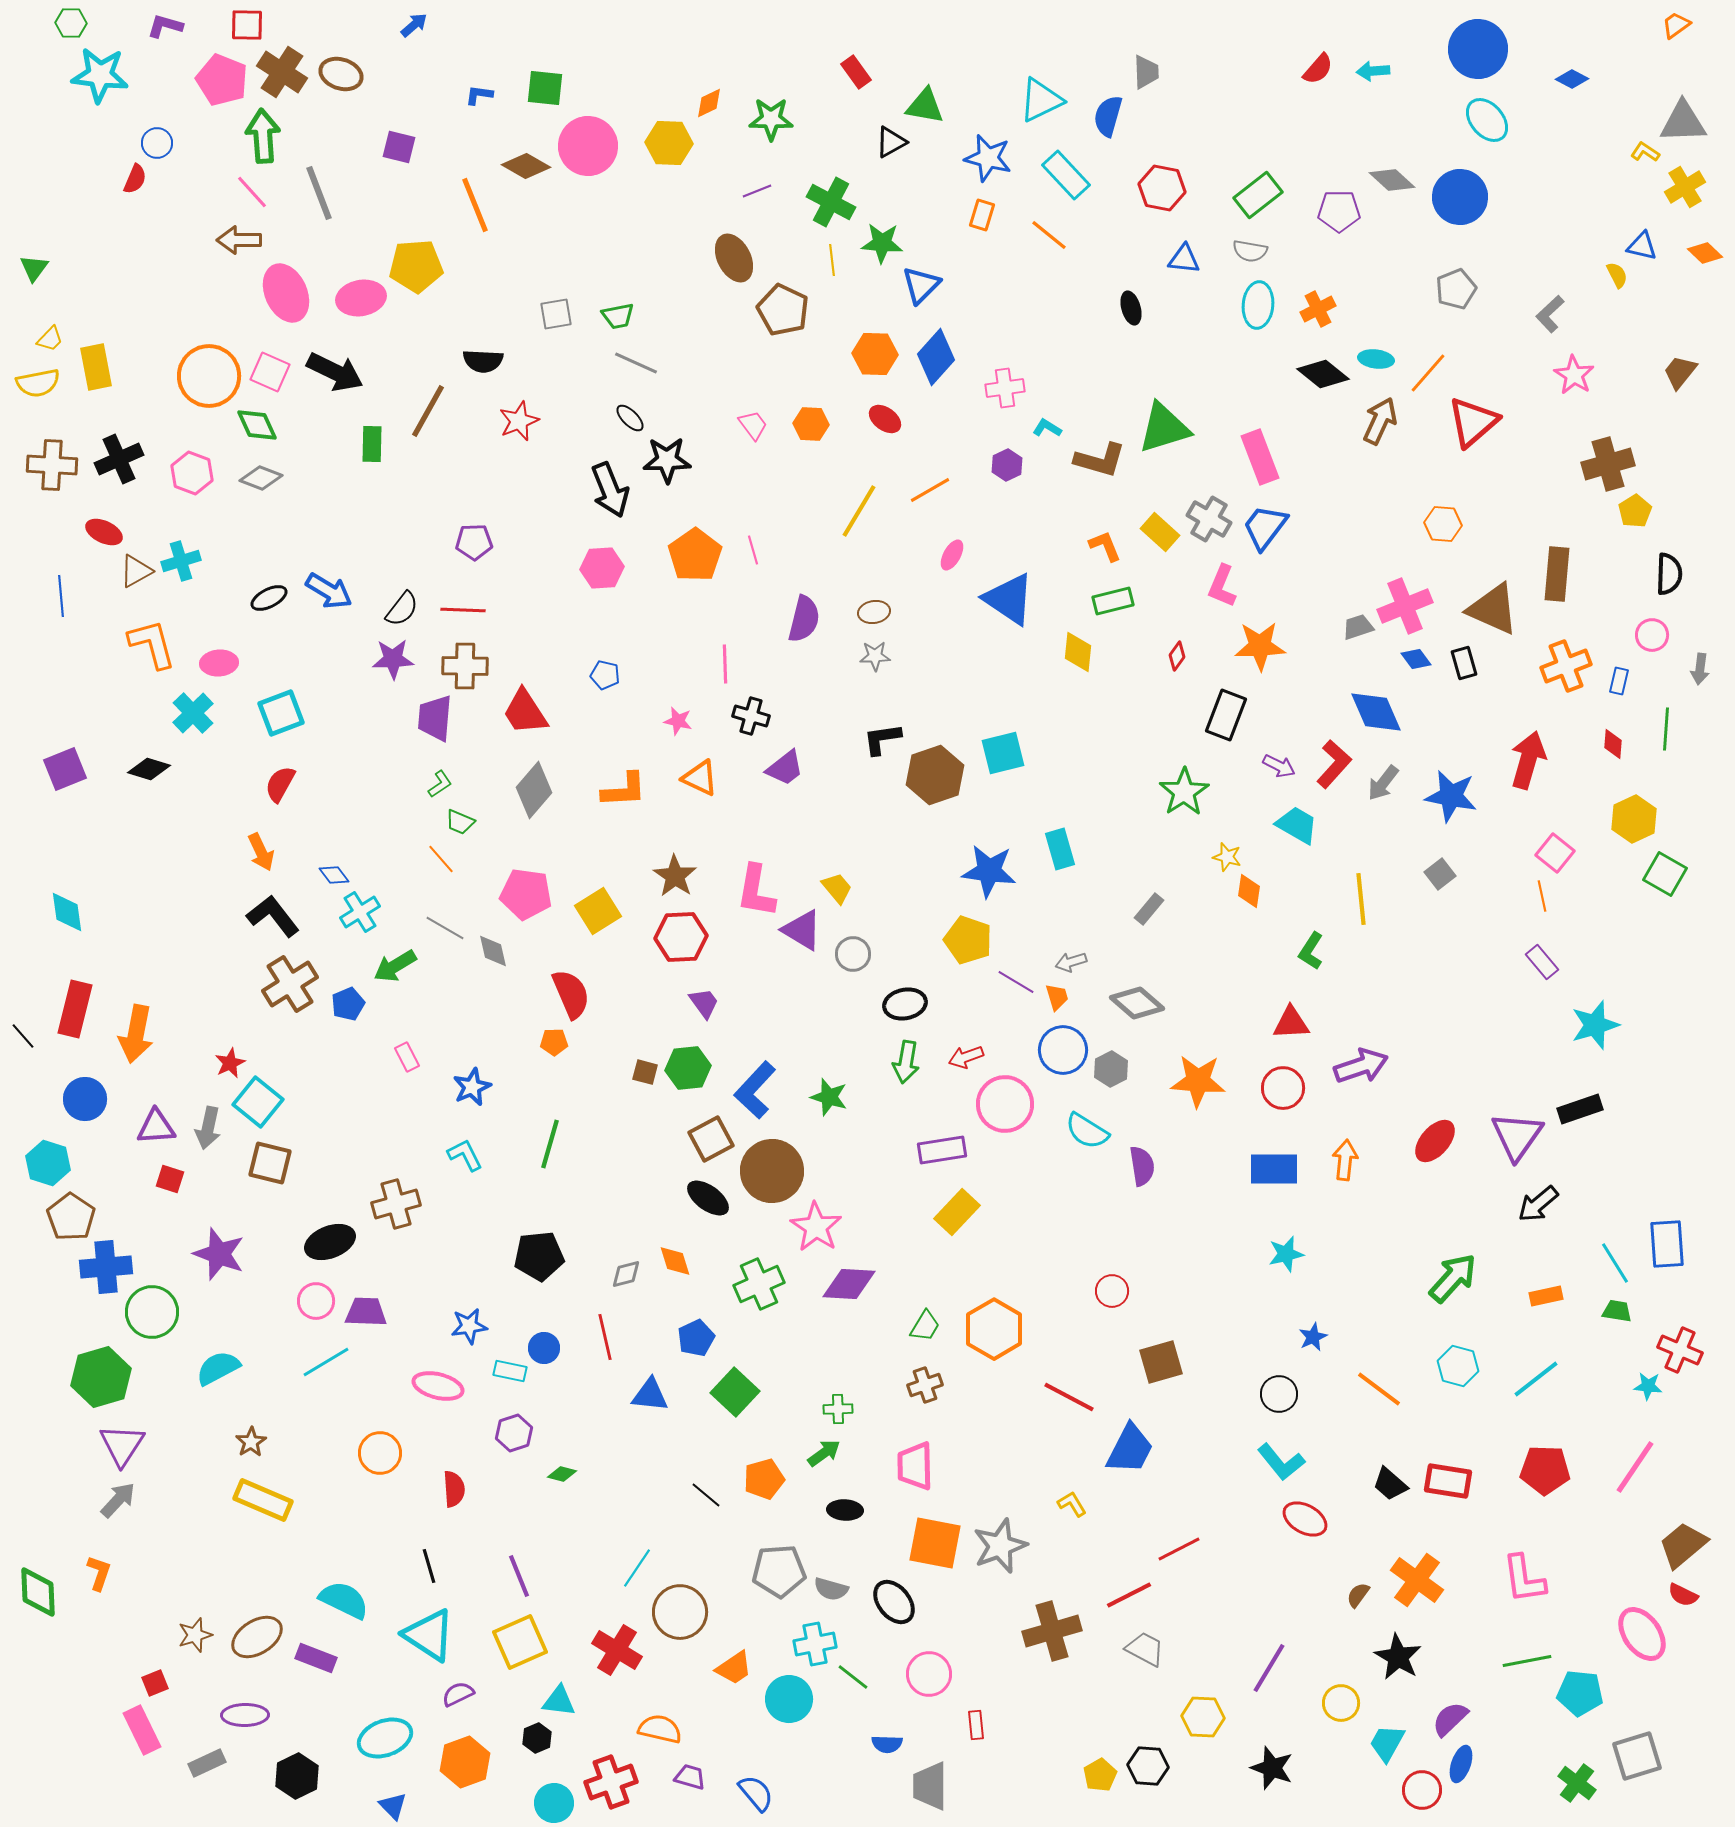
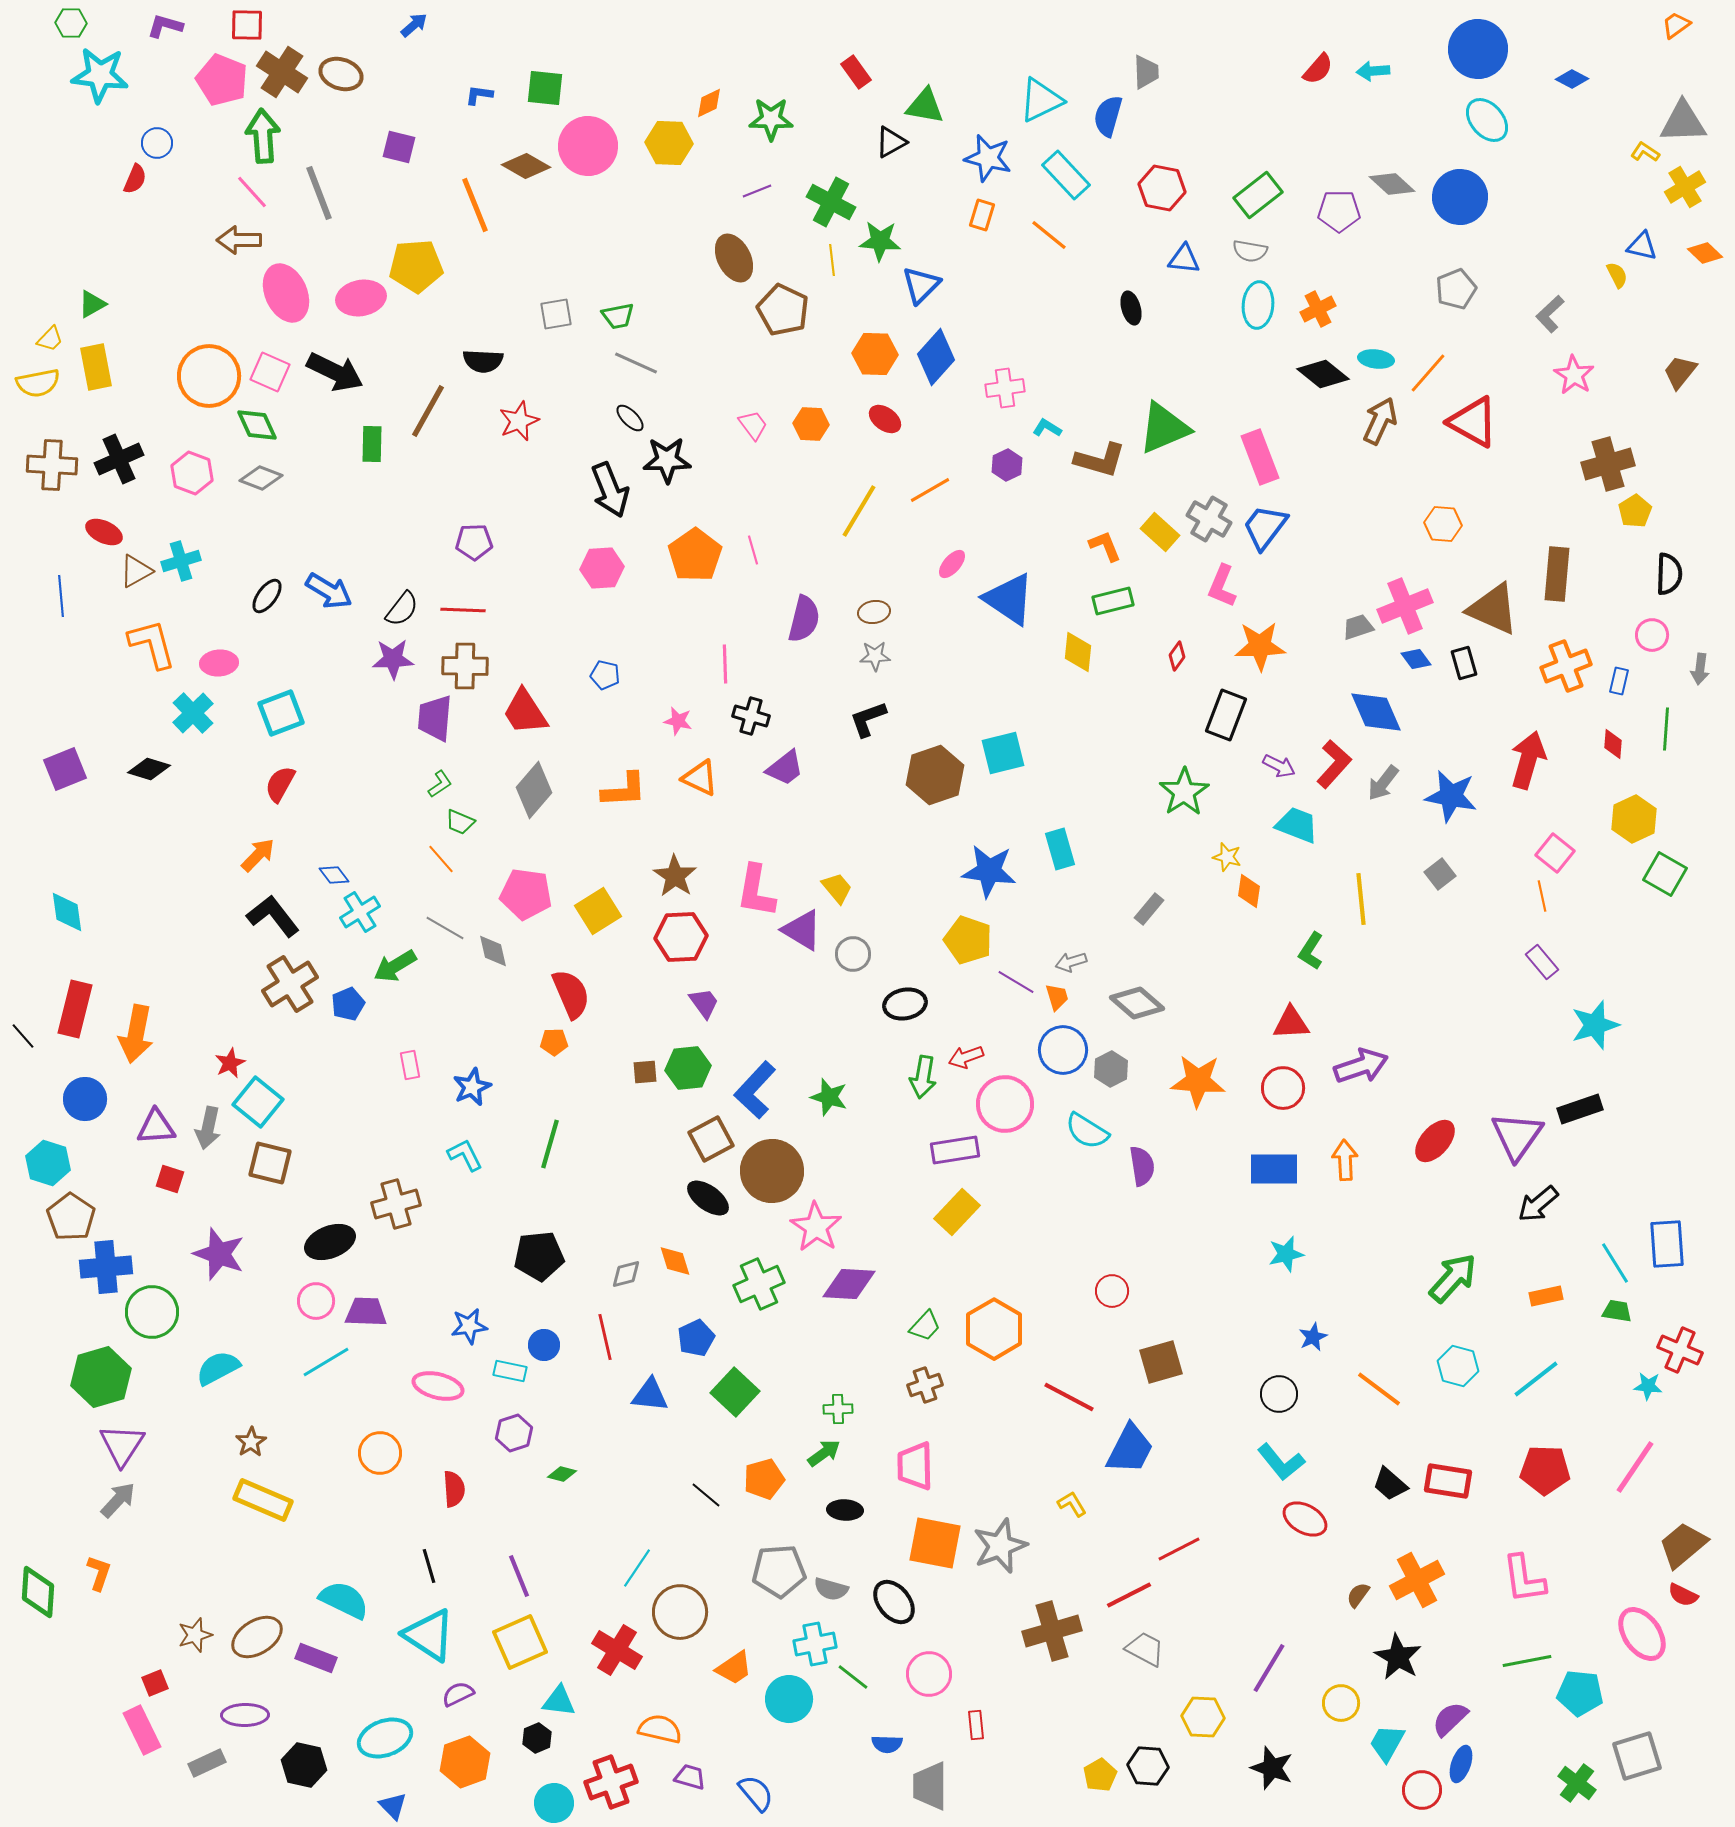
gray diamond at (1392, 180): moved 4 px down
green star at (882, 243): moved 2 px left, 2 px up
green triangle at (34, 268): moved 58 px right, 36 px down; rotated 24 degrees clockwise
red triangle at (1473, 422): rotated 50 degrees counterclockwise
green triangle at (1164, 428): rotated 6 degrees counterclockwise
pink ellipse at (952, 555): moved 9 px down; rotated 12 degrees clockwise
black ellipse at (269, 598): moved 2 px left, 2 px up; rotated 27 degrees counterclockwise
black L-shape at (882, 739): moved 14 px left, 20 px up; rotated 12 degrees counterclockwise
cyan trapezoid at (1297, 825): rotated 9 degrees counterclockwise
orange arrow at (261, 852): moved 3 px left, 3 px down; rotated 111 degrees counterclockwise
pink rectangle at (407, 1057): moved 3 px right, 8 px down; rotated 16 degrees clockwise
green arrow at (906, 1062): moved 17 px right, 15 px down
brown square at (645, 1072): rotated 20 degrees counterclockwise
purple rectangle at (942, 1150): moved 13 px right
orange arrow at (1345, 1160): rotated 9 degrees counterclockwise
green trapezoid at (925, 1326): rotated 12 degrees clockwise
blue circle at (544, 1348): moved 3 px up
orange cross at (1417, 1580): rotated 26 degrees clockwise
green diamond at (38, 1592): rotated 6 degrees clockwise
black hexagon at (297, 1776): moved 7 px right, 11 px up; rotated 21 degrees counterclockwise
